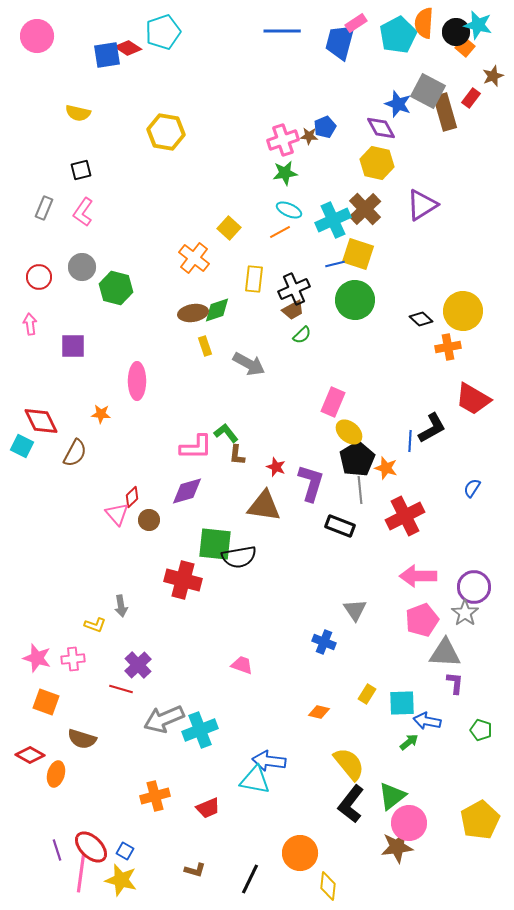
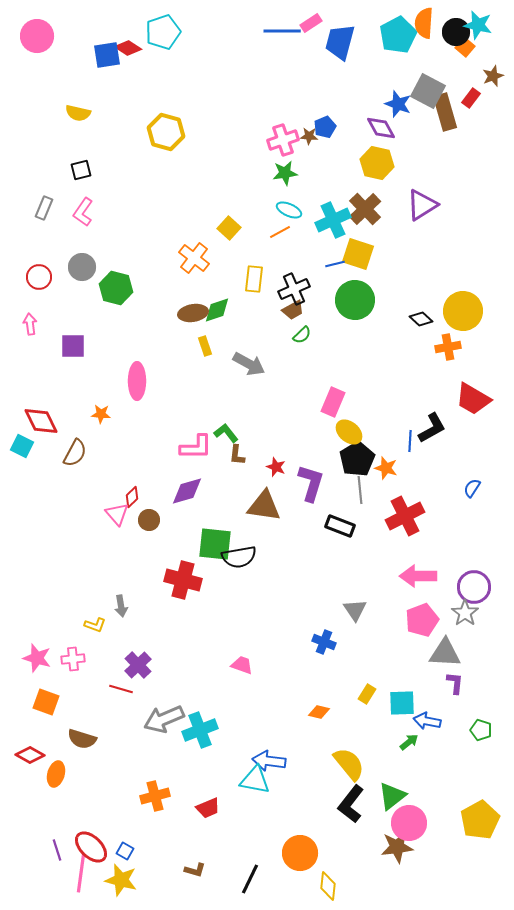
pink rectangle at (356, 23): moved 45 px left
yellow hexagon at (166, 132): rotated 6 degrees clockwise
